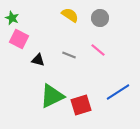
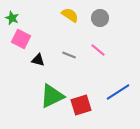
pink square: moved 2 px right
